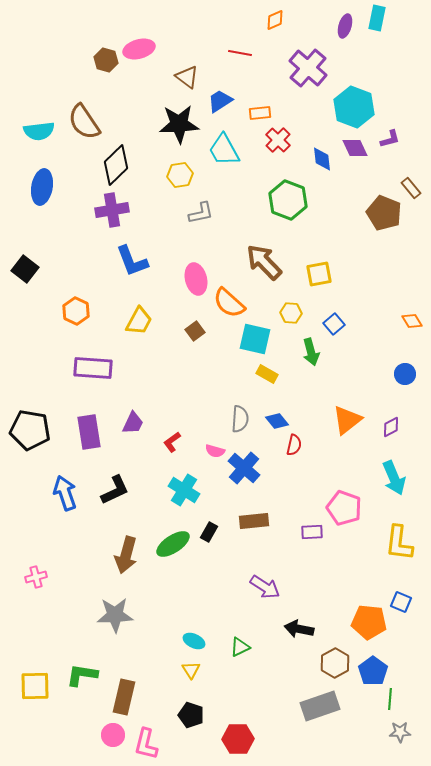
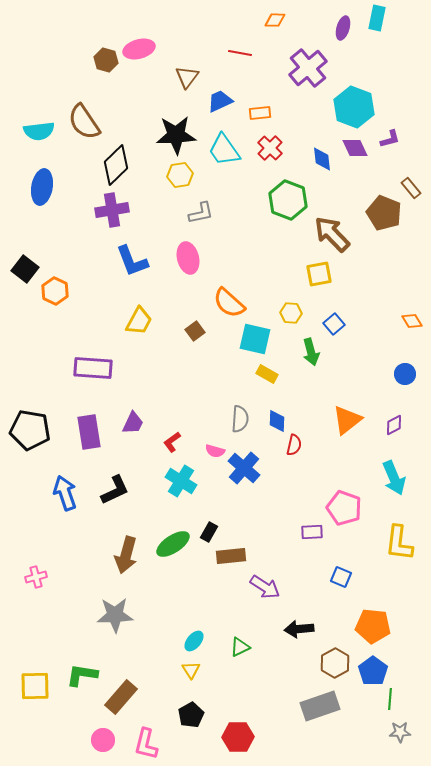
orange diamond at (275, 20): rotated 25 degrees clockwise
purple ellipse at (345, 26): moved 2 px left, 2 px down
purple cross at (308, 68): rotated 9 degrees clockwise
brown triangle at (187, 77): rotated 30 degrees clockwise
blue trapezoid at (220, 101): rotated 8 degrees clockwise
black star at (179, 124): moved 3 px left, 11 px down
red cross at (278, 140): moved 8 px left, 8 px down
cyan trapezoid at (224, 150): rotated 6 degrees counterclockwise
brown arrow at (264, 262): moved 68 px right, 28 px up
pink ellipse at (196, 279): moved 8 px left, 21 px up
orange hexagon at (76, 311): moved 21 px left, 20 px up
blue diamond at (277, 421): rotated 40 degrees clockwise
purple diamond at (391, 427): moved 3 px right, 2 px up
cyan cross at (184, 490): moved 3 px left, 9 px up
brown rectangle at (254, 521): moved 23 px left, 35 px down
blue square at (401, 602): moved 60 px left, 25 px up
orange pentagon at (369, 622): moved 4 px right, 4 px down
black arrow at (299, 629): rotated 16 degrees counterclockwise
cyan ellipse at (194, 641): rotated 75 degrees counterclockwise
brown rectangle at (124, 697): moved 3 px left; rotated 28 degrees clockwise
black pentagon at (191, 715): rotated 25 degrees clockwise
pink circle at (113, 735): moved 10 px left, 5 px down
red hexagon at (238, 739): moved 2 px up
